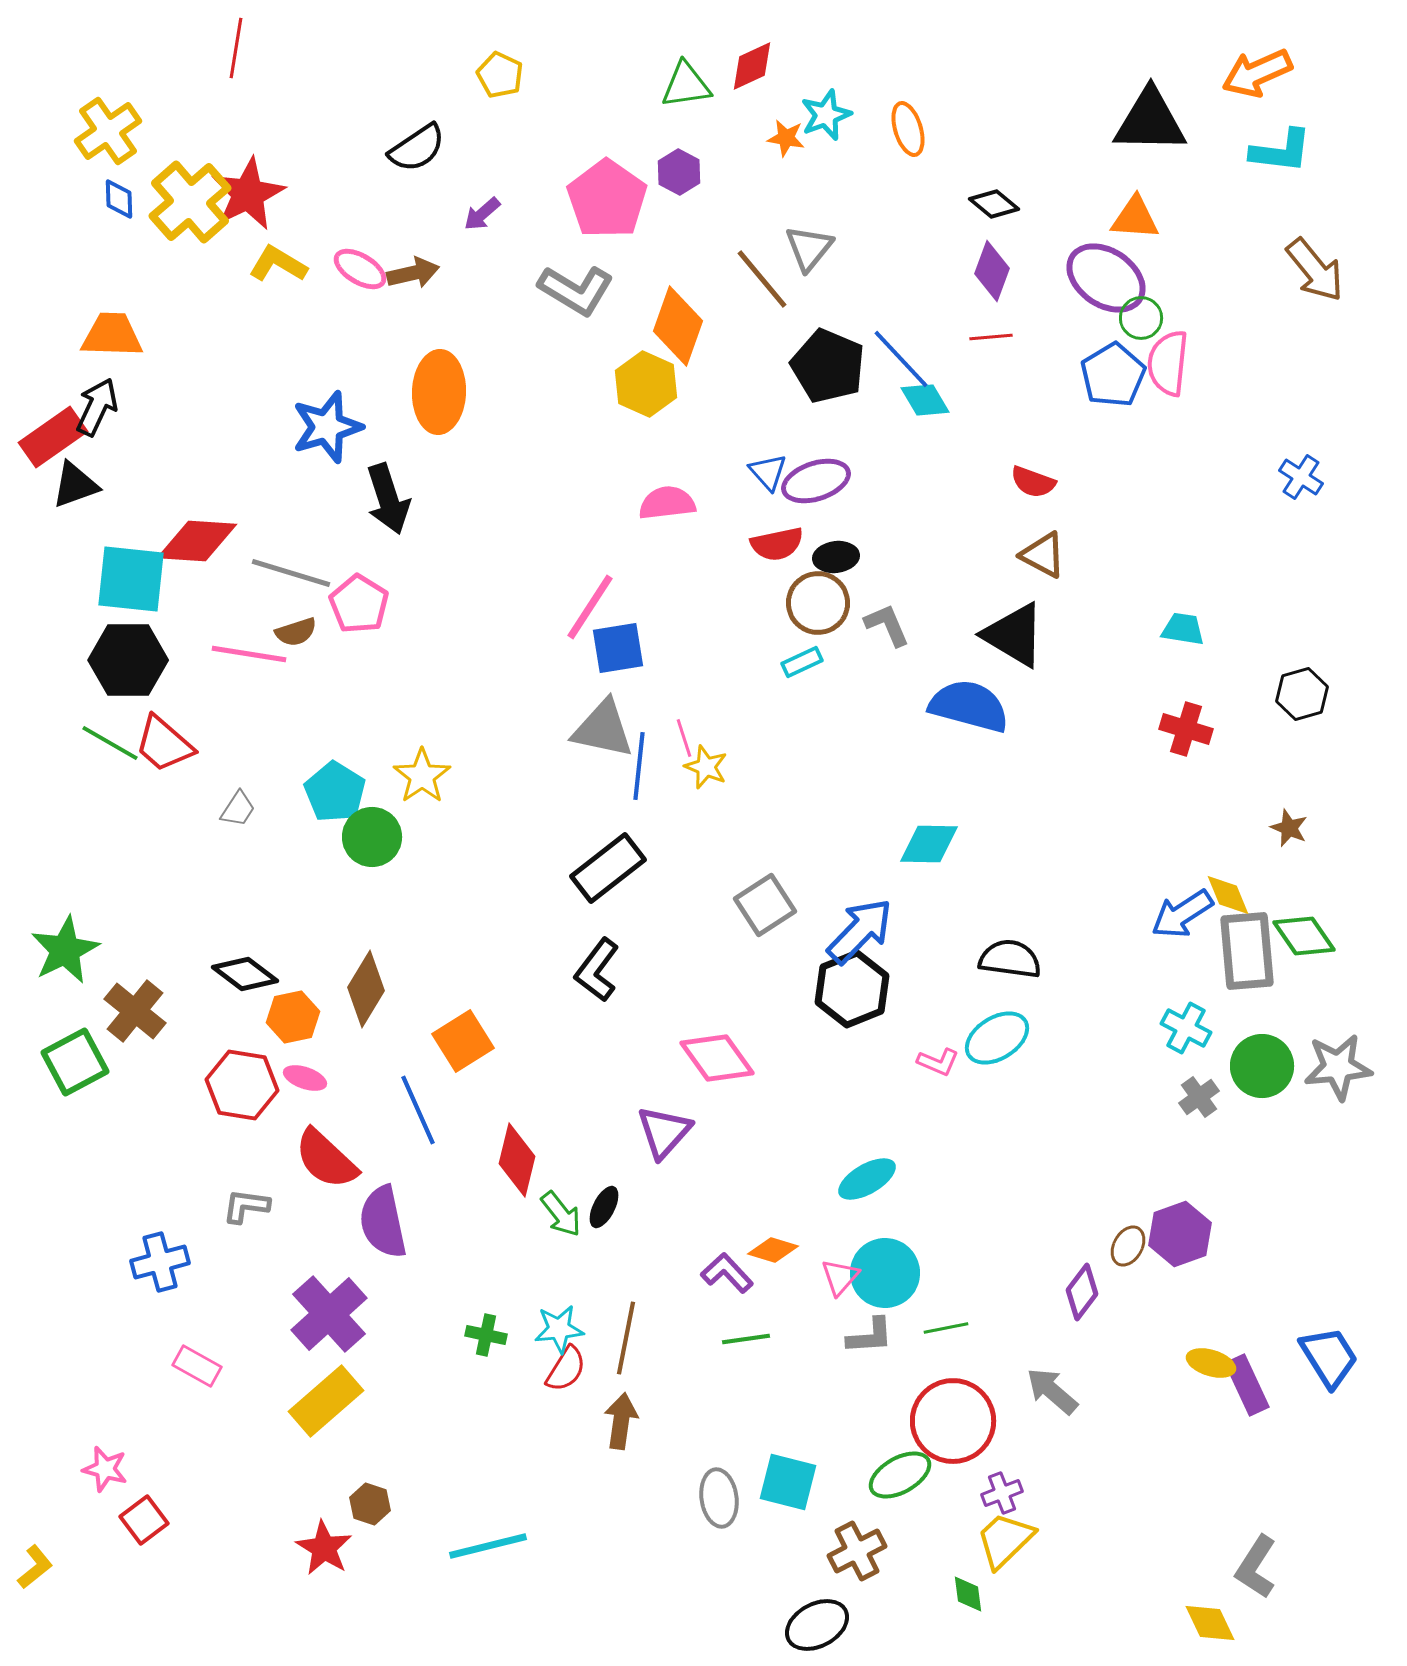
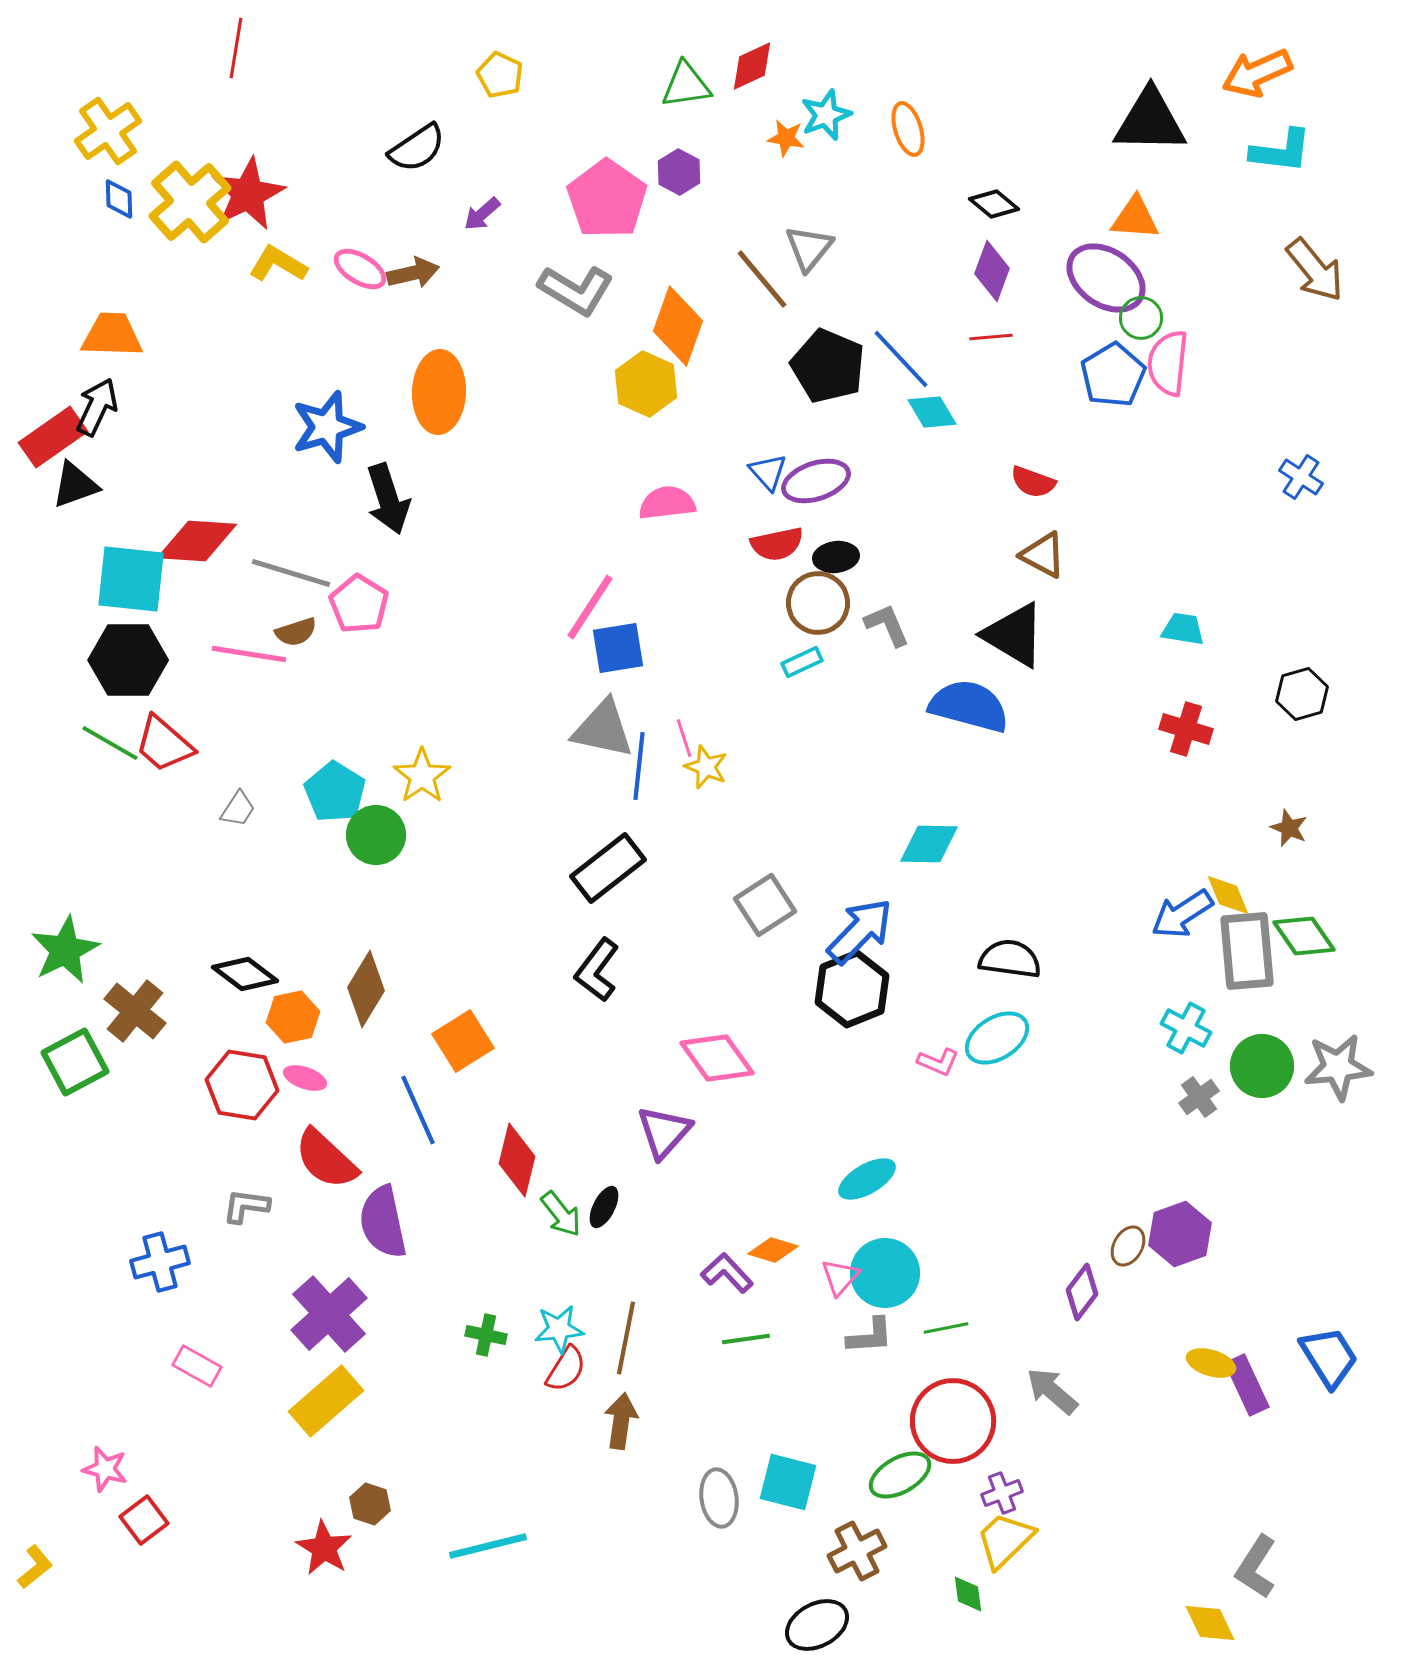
cyan diamond at (925, 400): moved 7 px right, 12 px down
green circle at (372, 837): moved 4 px right, 2 px up
